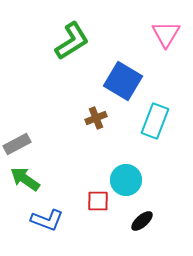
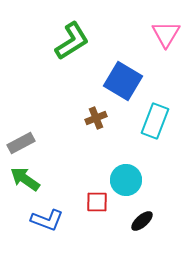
gray rectangle: moved 4 px right, 1 px up
red square: moved 1 px left, 1 px down
